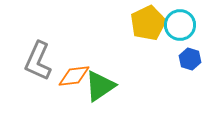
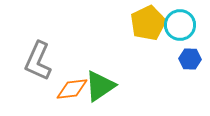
blue hexagon: rotated 15 degrees counterclockwise
orange diamond: moved 2 px left, 13 px down
